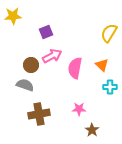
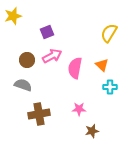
yellow star: rotated 12 degrees counterclockwise
purple square: moved 1 px right
brown circle: moved 4 px left, 5 px up
gray semicircle: moved 2 px left
brown star: moved 1 px down; rotated 24 degrees clockwise
